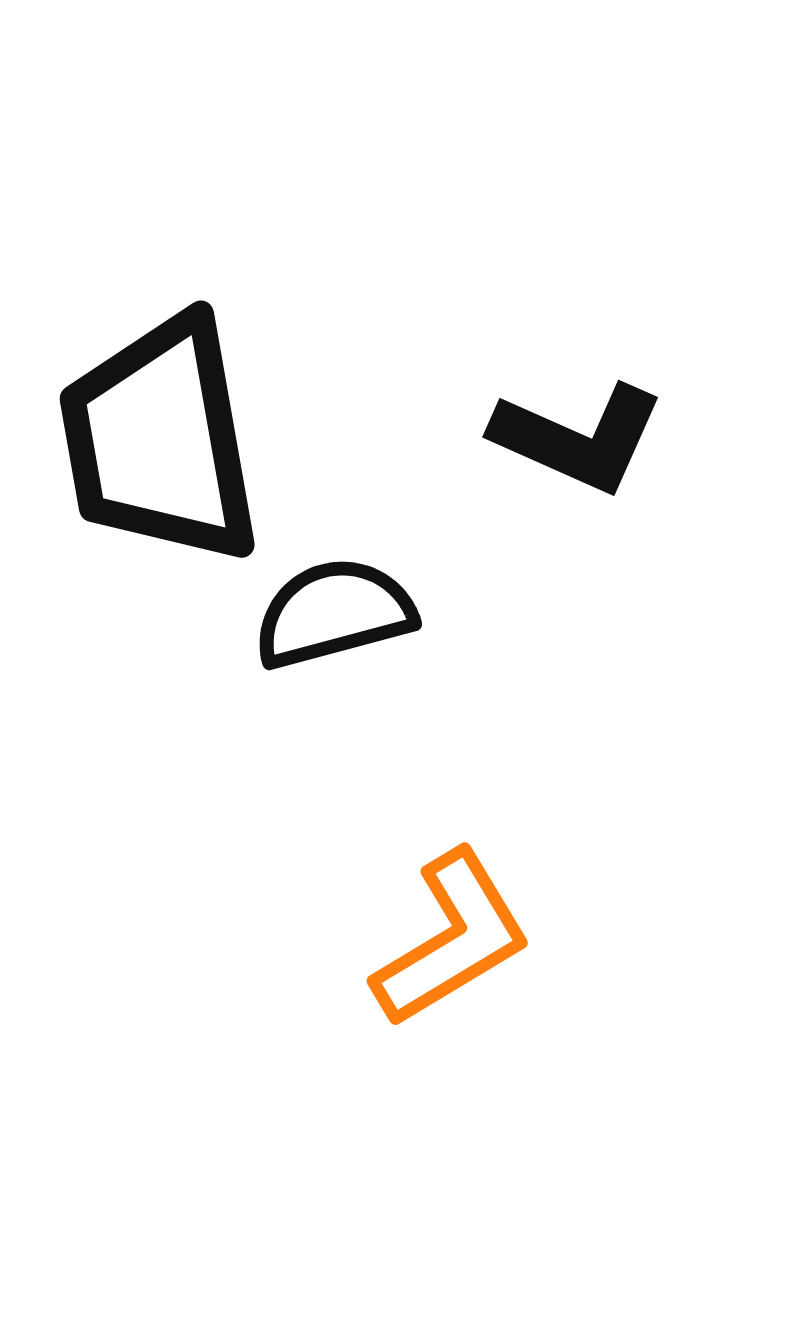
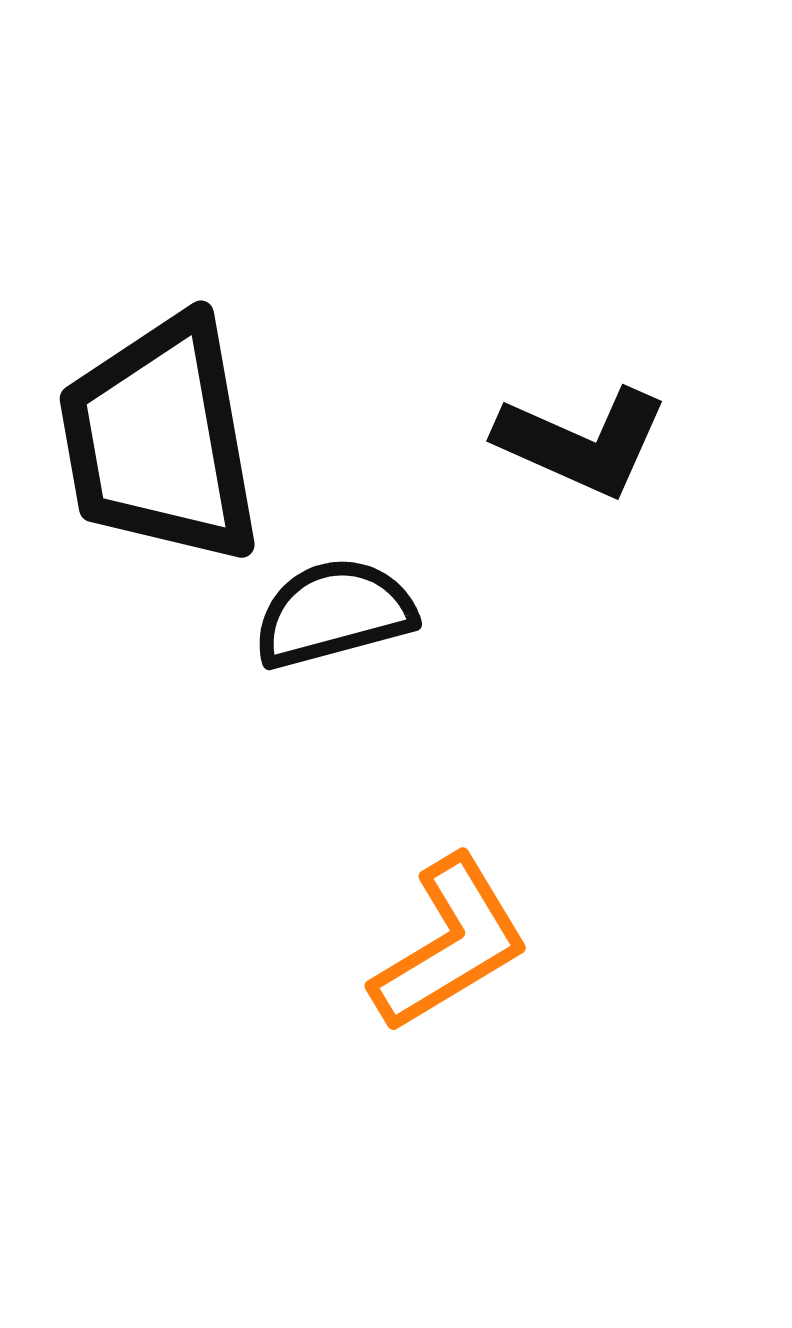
black L-shape: moved 4 px right, 4 px down
orange L-shape: moved 2 px left, 5 px down
